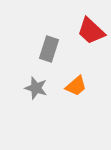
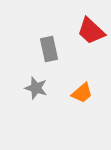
gray rectangle: rotated 30 degrees counterclockwise
orange trapezoid: moved 6 px right, 7 px down
